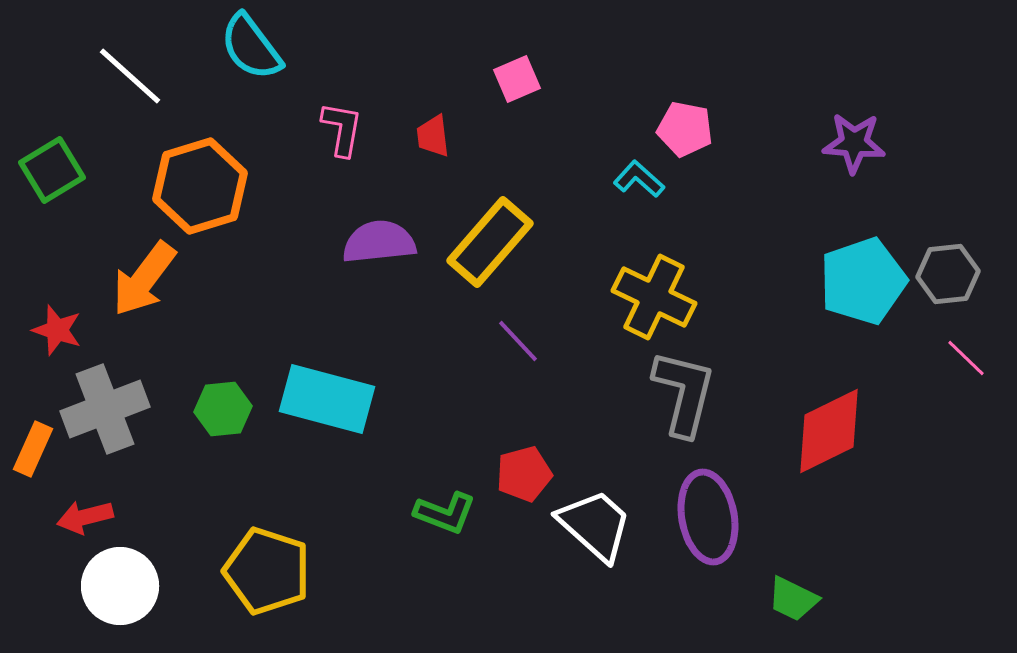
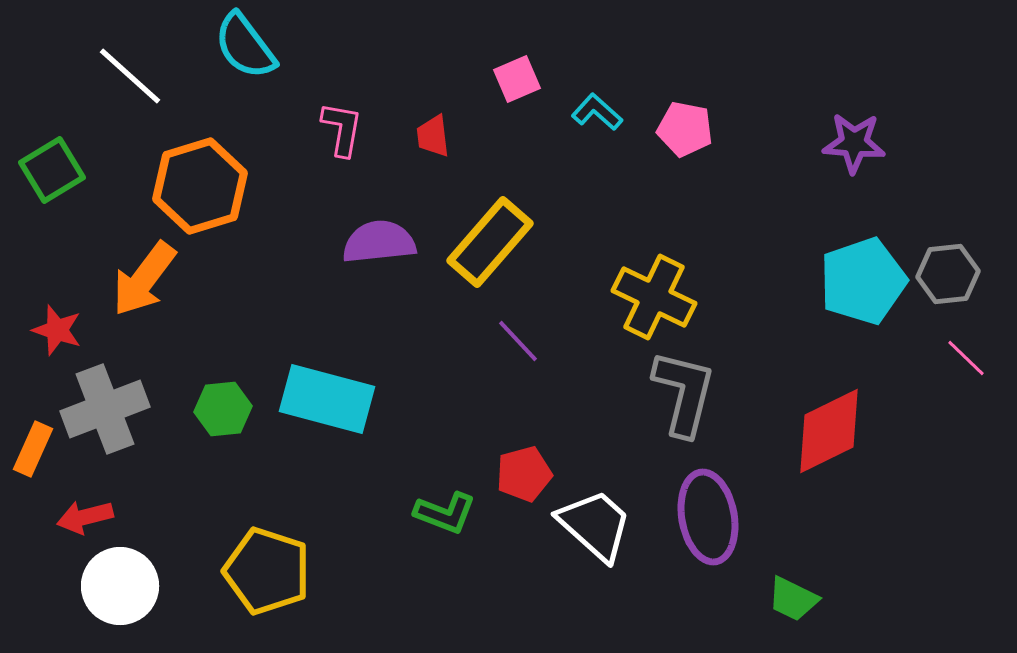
cyan semicircle: moved 6 px left, 1 px up
cyan L-shape: moved 42 px left, 67 px up
